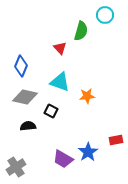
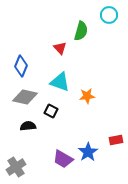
cyan circle: moved 4 px right
